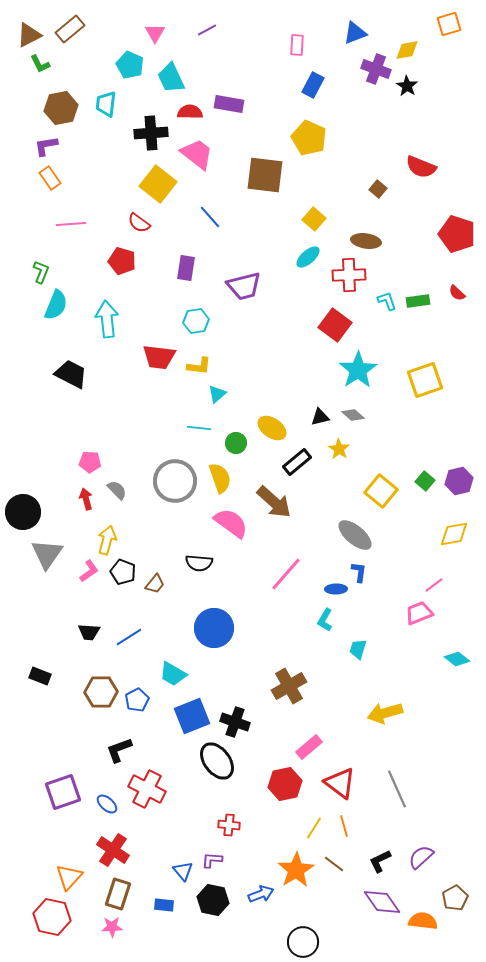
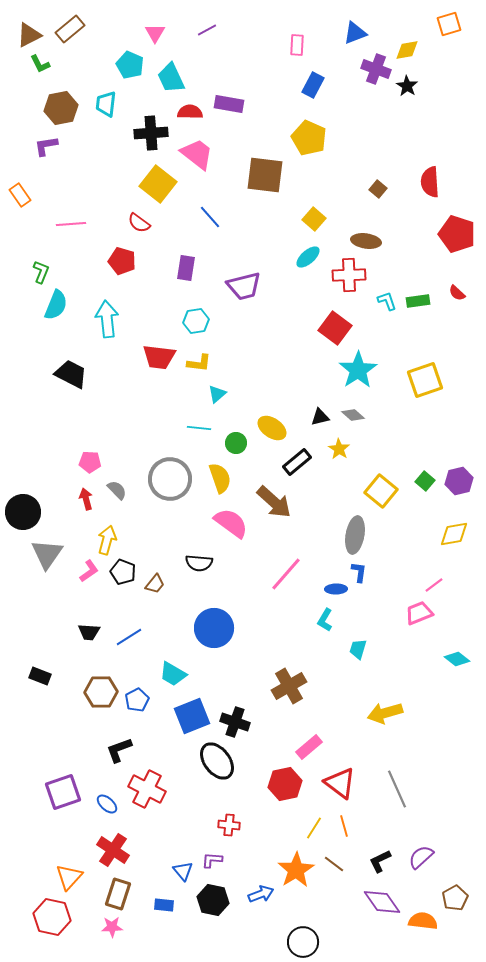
red semicircle at (421, 167): moved 9 px right, 15 px down; rotated 64 degrees clockwise
orange rectangle at (50, 178): moved 30 px left, 17 px down
red square at (335, 325): moved 3 px down
yellow L-shape at (199, 366): moved 3 px up
gray circle at (175, 481): moved 5 px left, 2 px up
gray ellipse at (355, 535): rotated 60 degrees clockwise
